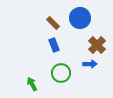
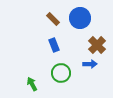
brown rectangle: moved 4 px up
